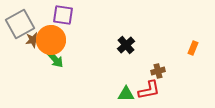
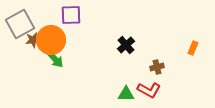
purple square: moved 8 px right; rotated 10 degrees counterclockwise
brown cross: moved 1 px left, 4 px up
red L-shape: rotated 40 degrees clockwise
